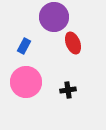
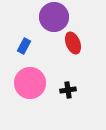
pink circle: moved 4 px right, 1 px down
